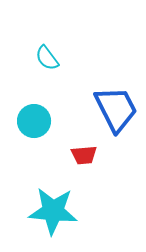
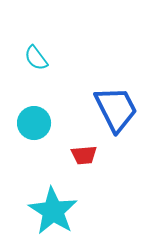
cyan semicircle: moved 11 px left
cyan circle: moved 2 px down
cyan star: rotated 27 degrees clockwise
